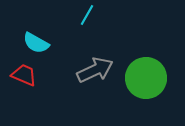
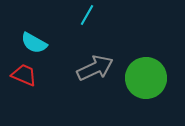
cyan semicircle: moved 2 px left
gray arrow: moved 2 px up
